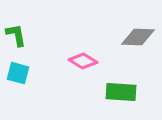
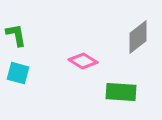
gray diamond: rotated 40 degrees counterclockwise
